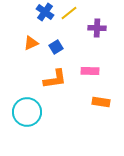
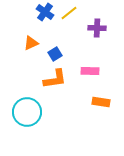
blue square: moved 1 px left, 7 px down
